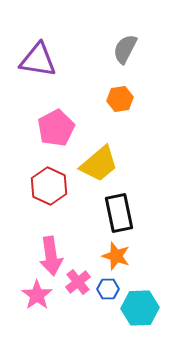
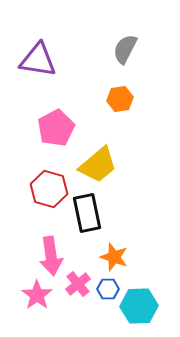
yellow trapezoid: moved 1 px left, 1 px down
red hexagon: moved 3 px down; rotated 9 degrees counterclockwise
black rectangle: moved 32 px left
orange star: moved 2 px left, 1 px down
pink cross: moved 2 px down
cyan hexagon: moved 1 px left, 2 px up
